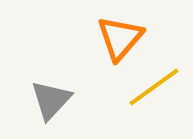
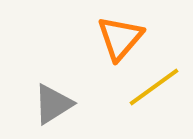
gray triangle: moved 2 px right, 4 px down; rotated 15 degrees clockwise
